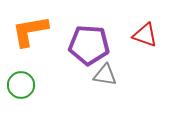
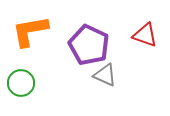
purple pentagon: rotated 21 degrees clockwise
gray triangle: rotated 15 degrees clockwise
green circle: moved 2 px up
